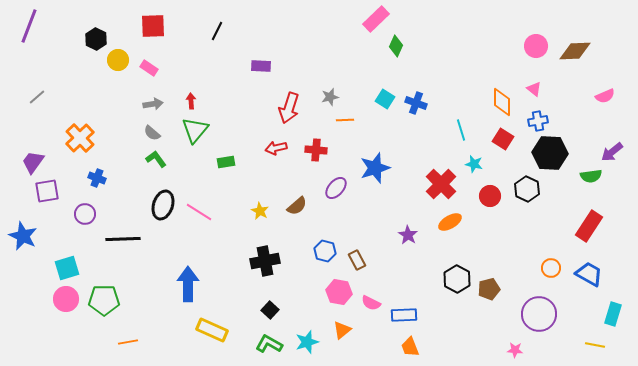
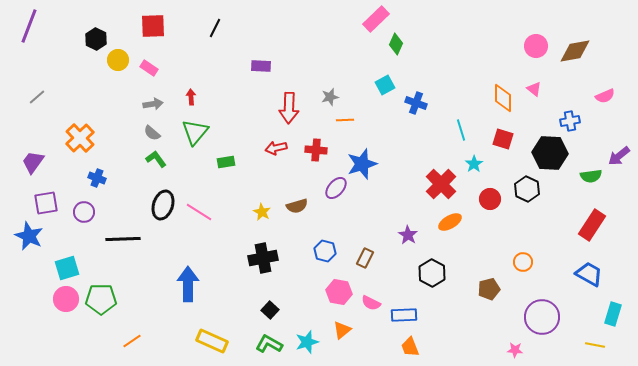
black line at (217, 31): moved 2 px left, 3 px up
green diamond at (396, 46): moved 2 px up
brown diamond at (575, 51): rotated 8 degrees counterclockwise
cyan square at (385, 99): moved 14 px up; rotated 30 degrees clockwise
red arrow at (191, 101): moved 4 px up
orange diamond at (502, 102): moved 1 px right, 4 px up
red arrow at (289, 108): rotated 16 degrees counterclockwise
blue cross at (538, 121): moved 32 px right
green triangle at (195, 130): moved 2 px down
red square at (503, 139): rotated 15 degrees counterclockwise
purple arrow at (612, 152): moved 7 px right, 4 px down
cyan star at (474, 164): rotated 24 degrees clockwise
blue star at (375, 168): moved 13 px left, 4 px up
purple square at (47, 191): moved 1 px left, 12 px down
red circle at (490, 196): moved 3 px down
brown semicircle at (297, 206): rotated 25 degrees clockwise
yellow star at (260, 211): moved 2 px right, 1 px down
purple circle at (85, 214): moved 1 px left, 2 px up
red rectangle at (589, 226): moved 3 px right, 1 px up
blue star at (23, 236): moved 6 px right
brown rectangle at (357, 260): moved 8 px right, 2 px up; rotated 54 degrees clockwise
black cross at (265, 261): moved 2 px left, 3 px up
orange circle at (551, 268): moved 28 px left, 6 px up
black hexagon at (457, 279): moved 25 px left, 6 px up
green pentagon at (104, 300): moved 3 px left, 1 px up
purple circle at (539, 314): moved 3 px right, 3 px down
yellow rectangle at (212, 330): moved 11 px down
orange line at (128, 342): moved 4 px right, 1 px up; rotated 24 degrees counterclockwise
